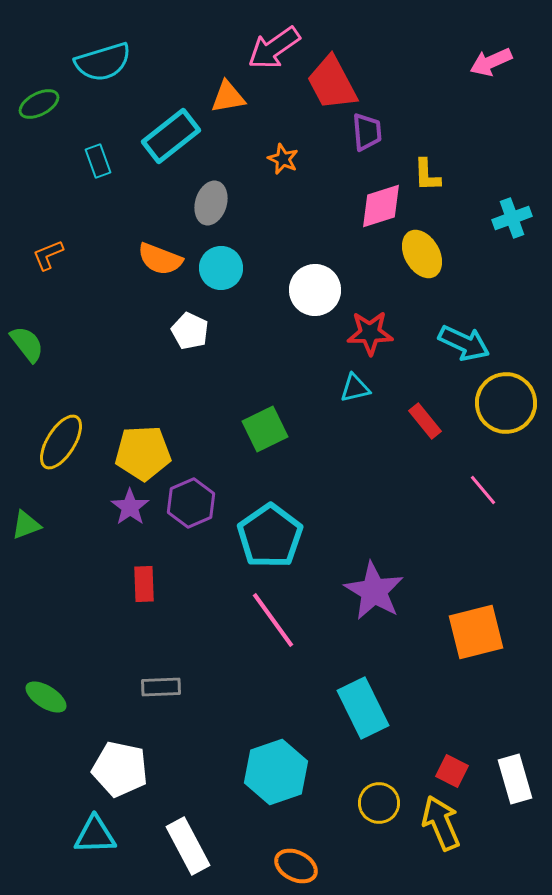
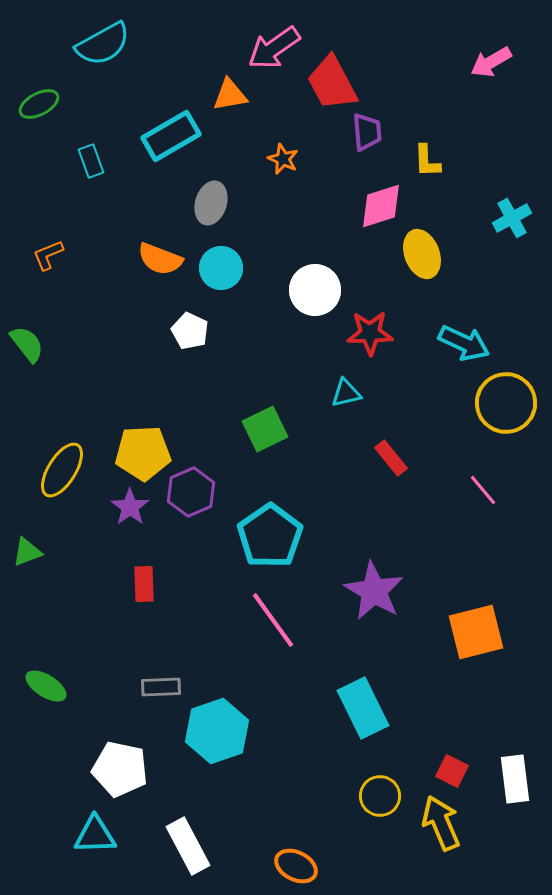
cyan semicircle at (103, 62): moved 18 px up; rotated 12 degrees counterclockwise
pink arrow at (491, 62): rotated 6 degrees counterclockwise
orange triangle at (228, 97): moved 2 px right, 2 px up
cyan rectangle at (171, 136): rotated 8 degrees clockwise
cyan rectangle at (98, 161): moved 7 px left
yellow L-shape at (427, 175): moved 14 px up
cyan cross at (512, 218): rotated 9 degrees counterclockwise
yellow ellipse at (422, 254): rotated 9 degrees clockwise
cyan triangle at (355, 388): moved 9 px left, 5 px down
red rectangle at (425, 421): moved 34 px left, 37 px down
yellow ellipse at (61, 442): moved 1 px right, 28 px down
purple hexagon at (191, 503): moved 11 px up
green triangle at (26, 525): moved 1 px right, 27 px down
green ellipse at (46, 697): moved 11 px up
cyan hexagon at (276, 772): moved 59 px left, 41 px up
white rectangle at (515, 779): rotated 9 degrees clockwise
yellow circle at (379, 803): moved 1 px right, 7 px up
